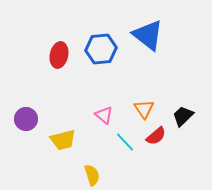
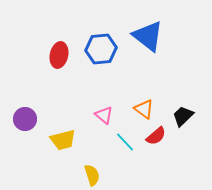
blue triangle: moved 1 px down
orange triangle: rotated 20 degrees counterclockwise
purple circle: moved 1 px left
